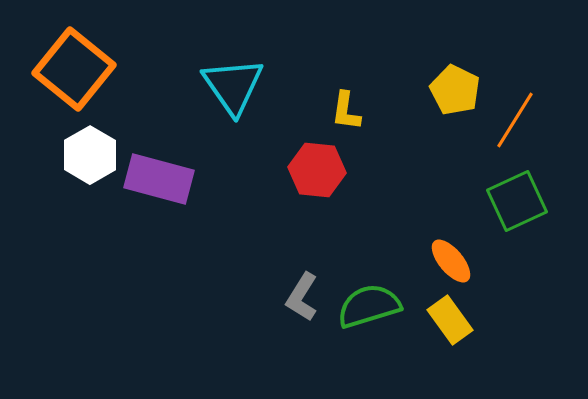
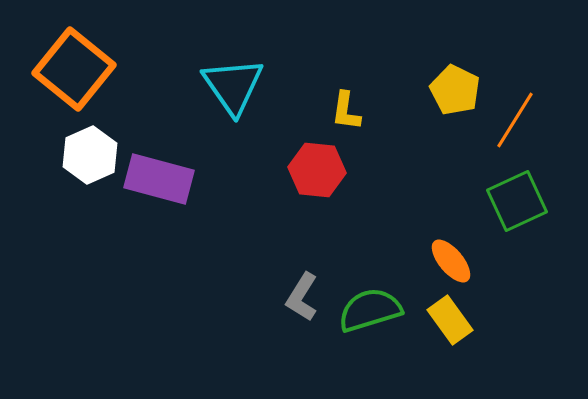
white hexagon: rotated 6 degrees clockwise
green semicircle: moved 1 px right, 4 px down
